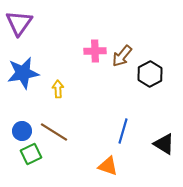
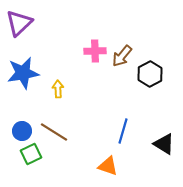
purple triangle: rotated 12 degrees clockwise
